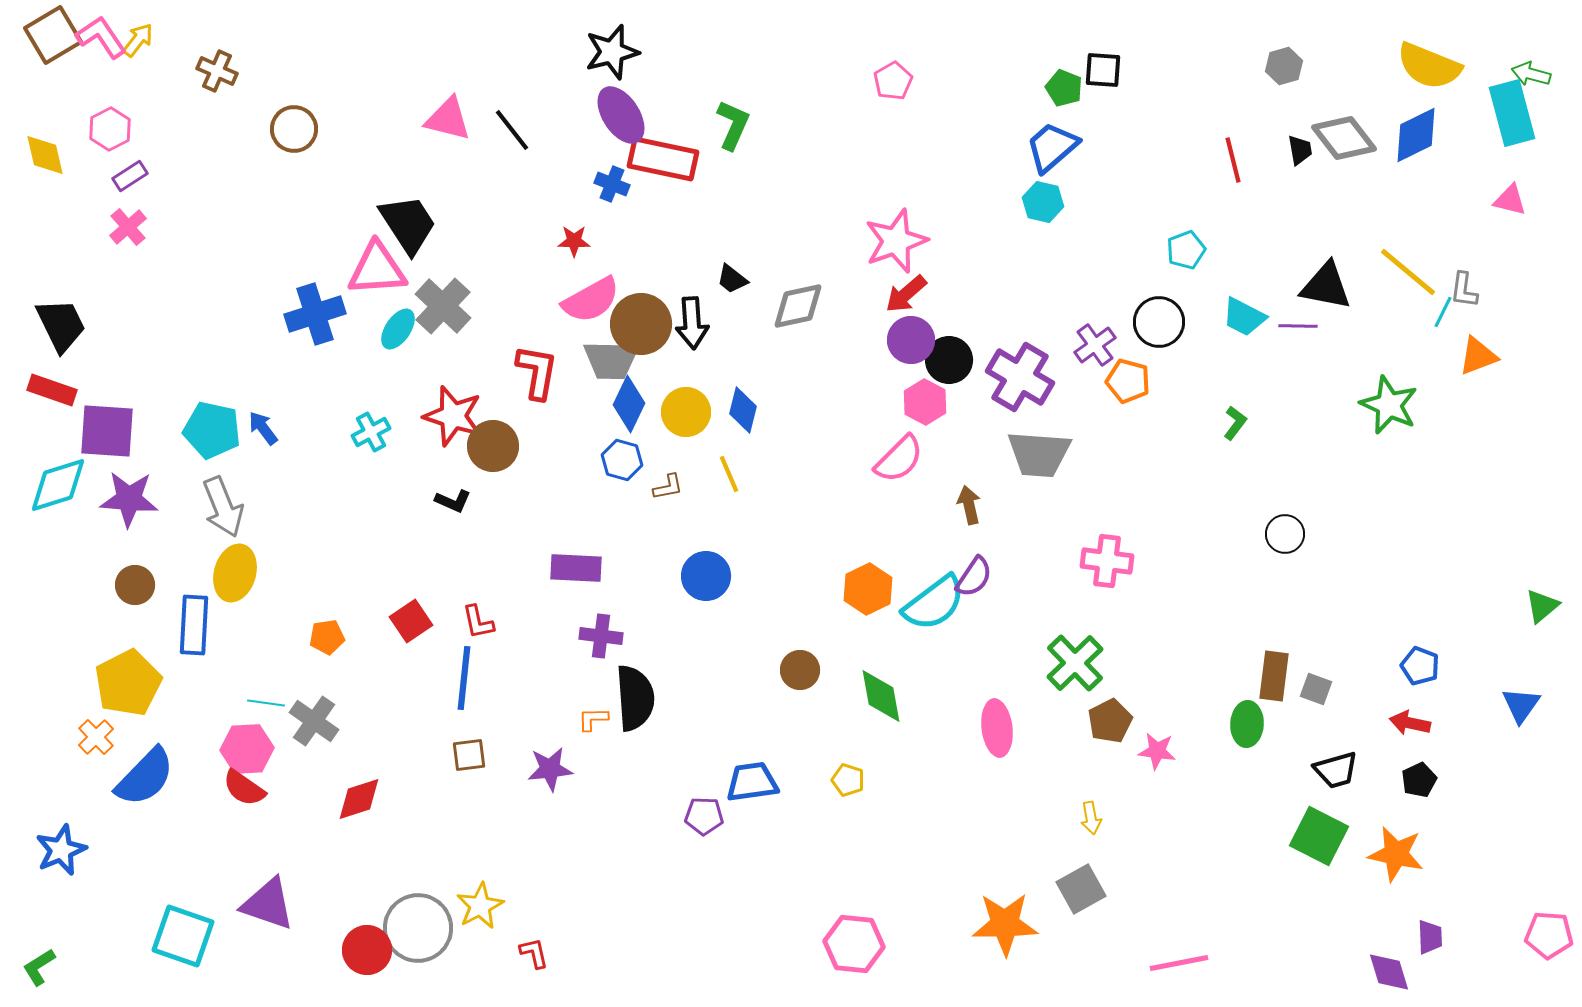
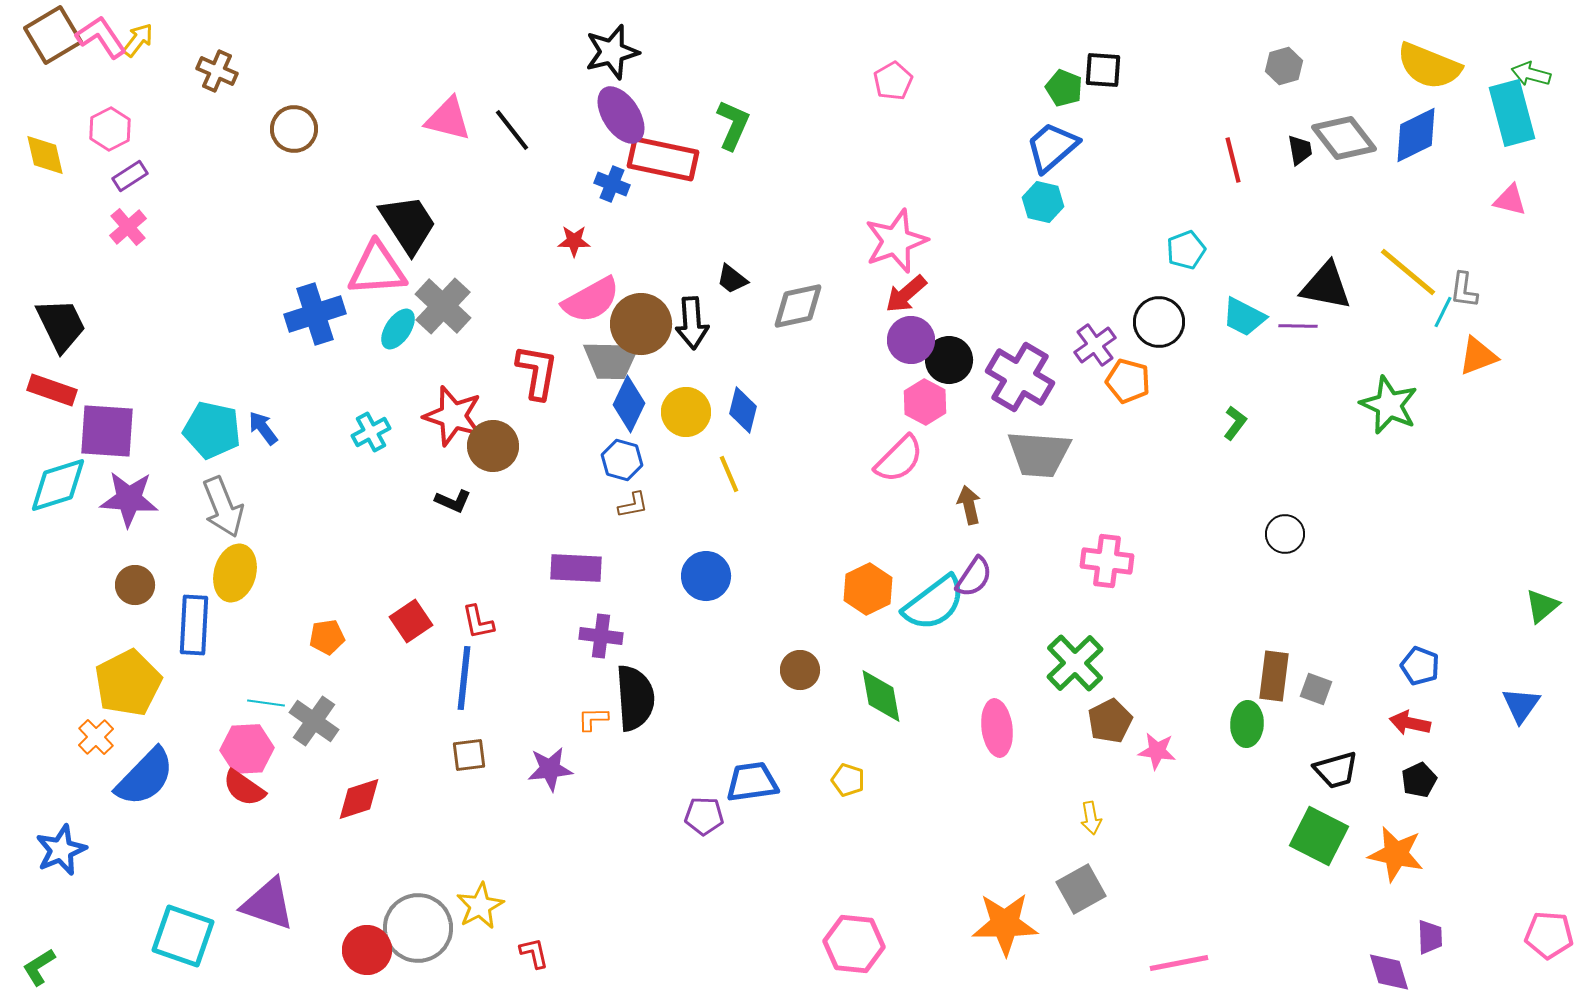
brown L-shape at (668, 487): moved 35 px left, 18 px down
